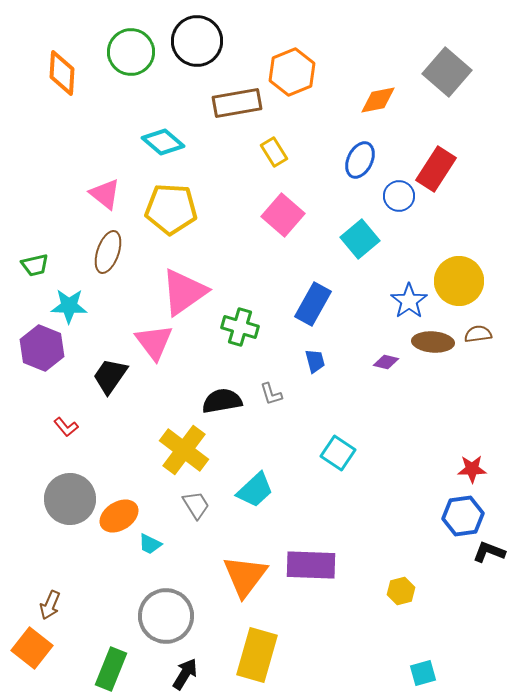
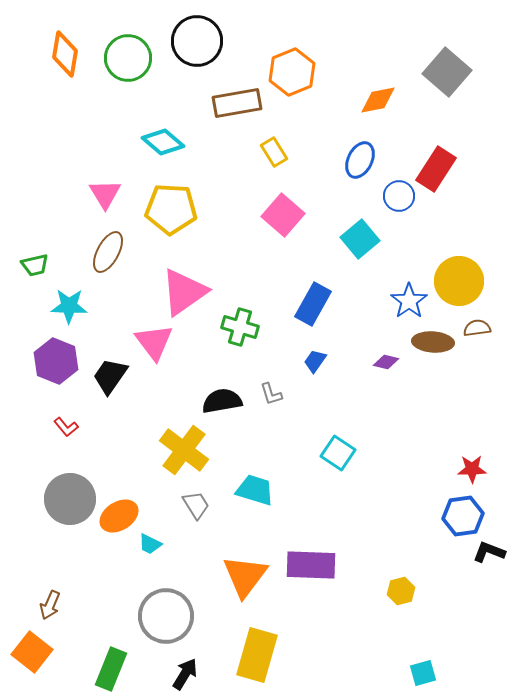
green circle at (131, 52): moved 3 px left, 6 px down
orange diamond at (62, 73): moved 3 px right, 19 px up; rotated 6 degrees clockwise
pink triangle at (105, 194): rotated 20 degrees clockwise
brown ellipse at (108, 252): rotated 9 degrees clockwise
brown semicircle at (478, 334): moved 1 px left, 6 px up
purple hexagon at (42, 348): moved 14 px right, 13 px down
blue trapezoid at (315, 361): rotated 130 degrees counterclockwise
cyan trapezoid at (255, 490): rotated 120 degrees counterclockwise
orange square at (32, 648): moved 4 px down
